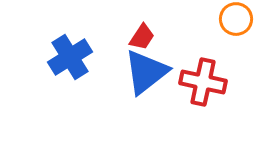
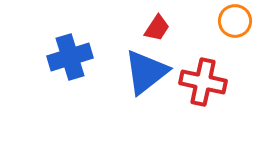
orange circle: moved 1 px left, 2 px down
red trapezoid: moved 15 px right, 9 px up
blue cross: rotated 15 degrees clockwise
